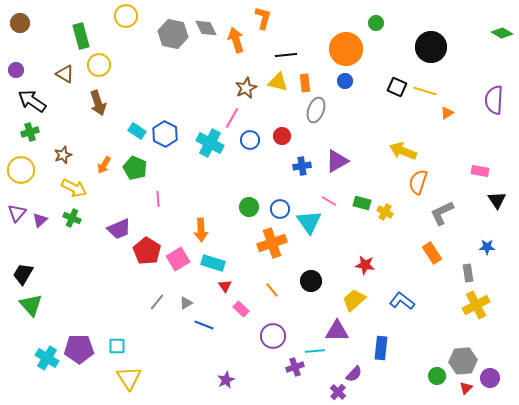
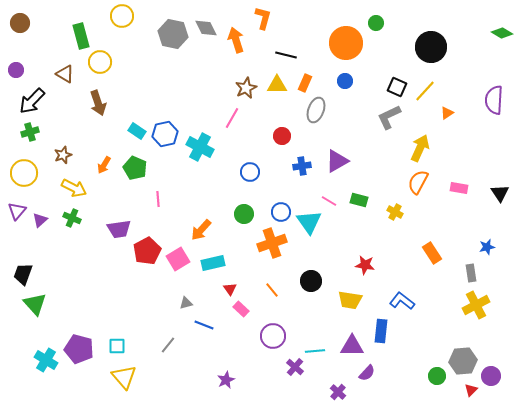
yellow circle at (126, 16): moved 4 px left
orange circle at (346, 49): moved 6 px up
black line at (286, 55): rotated 20 degrees clockwise
yellow circle at (99, 65): moved 1 px right, 3 px up
yellow triangle at (278, 82): moved 1 px left, 3 px down; rotated 15 degrees counterclockwise
orange rectangle at (305, 83): rotated 30 degrees clockwise
yellow line at (425, 91): rotated 65 degrees counterclockwise
black arrow at (32, 101): rotated 80 degrees counterclockwise
blue hexagon at (165, 134): rotated 20 degrees clockwise
blue circle at (250, 140): moved 32 px down
cyan cross at (210, 143): moved 10 px left, 4 px down
yellow arrow at (403, 151): moved 17 px right, 3 px up; rotated 92 degrees clockwise
yellow circle at (21, 170): moved 3 px right, 3 px down
pink rectangle at (480, 171): moved 21 px left, 17 px down
orange semicircle at (418, 182): rotated 10 degrees clockwise
black triangle at (497, 200): moved 3 px right, 7 px up
green rectangle at (362, 203): moved 3 px left, 3 px up
green circle at (249, 207): moved 5 px left, 7 px down
blue circle at (280, 209): moved 1 px right, 3 px down
yellow cross at (385, 212): moved 10 px right
purple triangle at (17, 213): moved 2 px up
gray L-shape at (442, 213): moved 53 px left, 96 px up
purple trapezoid at (119, 229): rotated 15 degrees clockwise
orange arrow at (201, 230): rotated 45 degrees clockwise
blue star at (487, 247): rotated 14 degrees counterclockwise
red pentagon at (147, 251): rotated 12 degrees clockwise
cyan rectangle at (213, 263): rotated 30 degrees counterclockwise
gray rectangle at (468, 273): moved 3 px right
black trapezoid at (23, 274): rotated 10 degrees counterclockwise
red triangle at (225, 286): moved 5 px right, 3 px down
yellow trapezoid at (354, 300): moved 4 px left; rotated 130 degrees counterclockwise
gray line at (157, 302): moved 11 px right, 43 px down
gray triangle at (186, 303): rotated 16 degrees clockwise
green triangle at (31, 305): moved 4 px right, 1 px up
purple triangle at (337, 331): moved 15 px right, 15 px down
blue rectangle at (381, 348): moved 17 px up
purple pentagon at (79, 349): rotated 16 degrees clockwise
cyan cross at (47, 358): moved 1 px left, 2 px down
purple cross at (295, 367): rotated 30 degrees counterclockwise
purple semicircle at (354, 374): moved 13 px right, 1 px up
yellow triangle at (129, 378): moved 5 px left, 1 px up; rotated 8 degrees counterclockwise
purple circle at (490, 378): moved 1 px right, 2 px up
red triangle at (466, 388): moved 5 px right, 2 px down
